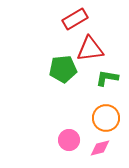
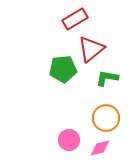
red triangle: moved 1 px right; rotated 32 degrees counterclockwise
